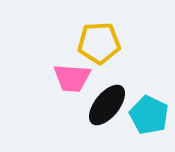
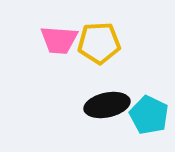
pink trapezoid: moved 13 px left, 38 px up
black ellipse: rotated 39 degrees clockwise
